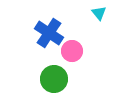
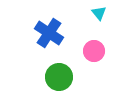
pink circle: moved 22 px right
green circle: moved 5 px right, 2 px up
